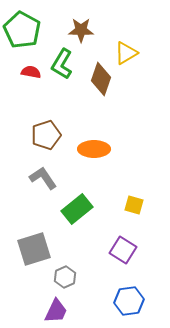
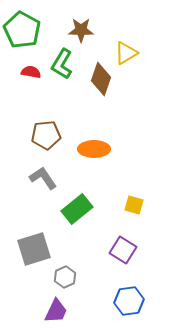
brown pentagon: rotated 12 degrees clockwise
